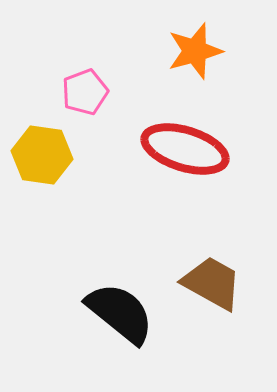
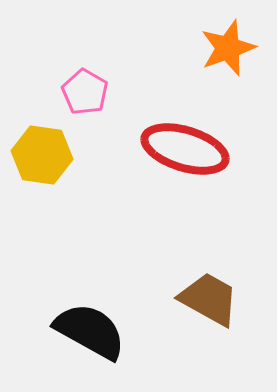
orange star: moved 33 px right, 3 px up; rotated 4 degrees counterclockwise
pink pentagon: rotated 21 degrees counterclockwise
brown trapezoid: moved 3 px left, 16 px down
black semicircle: moved 30 px left, 18 px down; rotated 10 degrees counterclockwise
